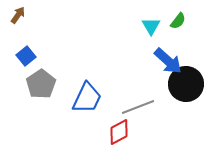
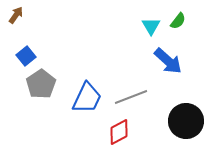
brown arrow: moved 2 px left
black circle: moved 37 px down
gray line: moved 7 px left, 10 px up
